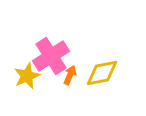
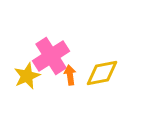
orange arrow: rotated 30 degrees counterclockwise
